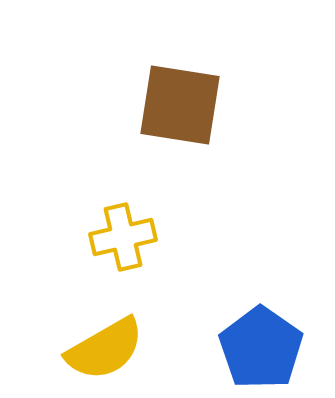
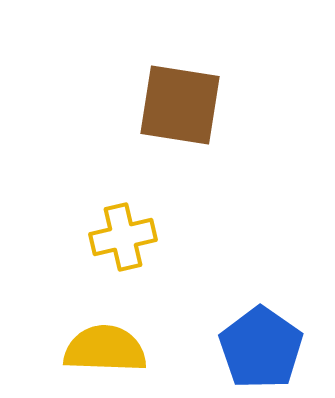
yellow semicircle: rotated 148 degrees counterclockwise
